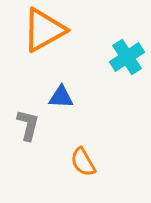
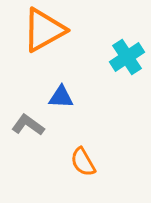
gray L-shape: rotated 68 degrees counterclockwise
